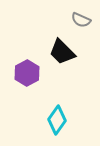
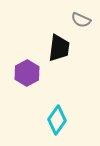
black trapezoid: moved 3 px left, 4 px up; rotated 128 degrees counterclockwise
